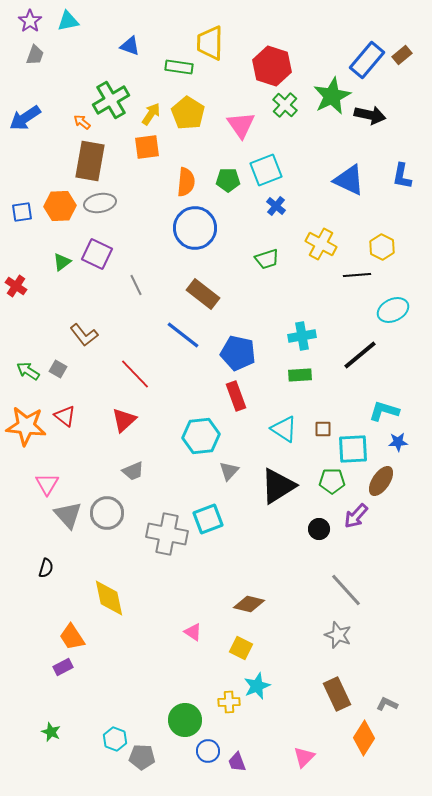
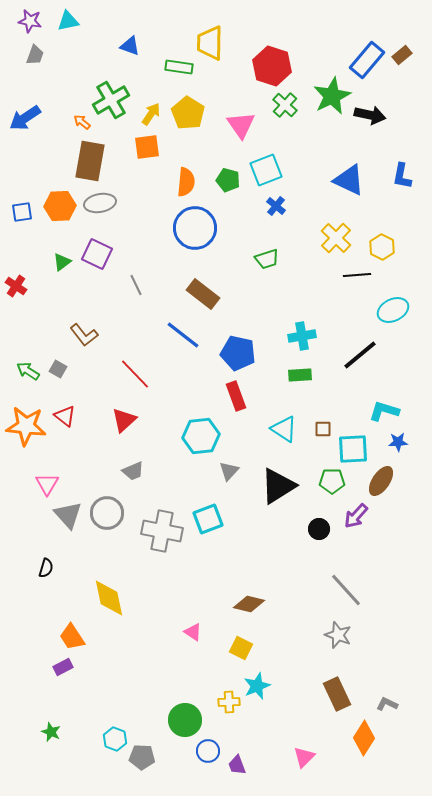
purple star at (30, 21): rotated 25 degrees counterclockwise
green pentagon at (228, 180): rotated 15 degrees clockwise
yellow cross at (321, 244): moved 15 px right, 6 px up; rotated 16 degrees clockwise
gray cross at (167, 534): moved 5 px left, 3 px up
purple trapezoid at (237, 762): moved 3 px down
